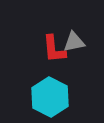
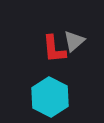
gray triangle: moved 1 px up; rotated 30 degrees counterclockwise
